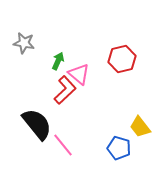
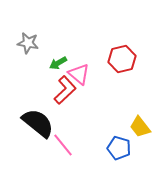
gray star: moved 4 px right
green arrow: moved 2 px down; rotated 144 degrees counterclockwise
black semicircle: moved 1 px right, 1 px up; rotated 12 degrees counterclockwise
